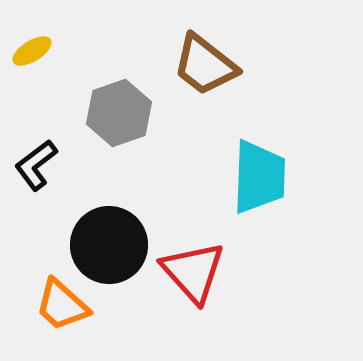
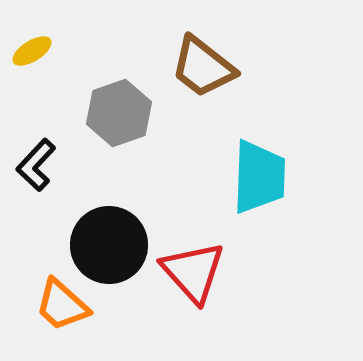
brown trapezoid: moved 2 px left, 2 px down
black L-shape: rotated 10 degrees counterclockwise
